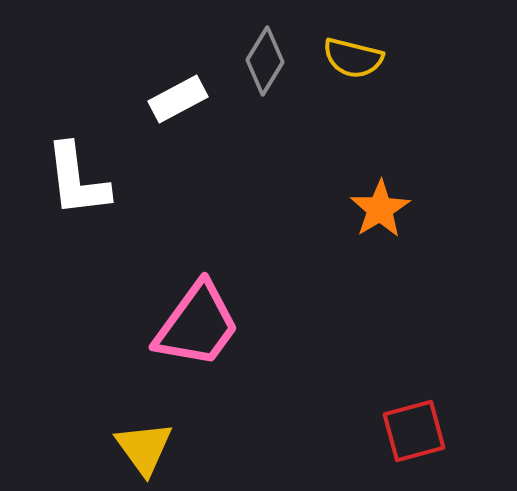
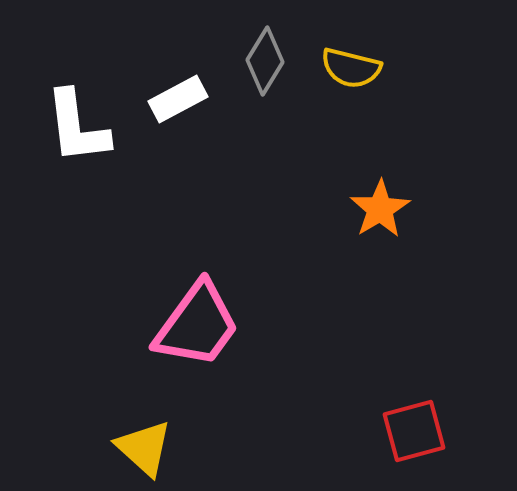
yellow semicircle: moved 2 px left, 10 px down
white L-shape: moved 53 px up
yellow triangle: rotated 12 degrees counterclockwise
